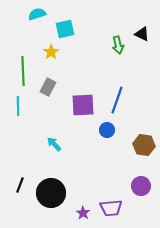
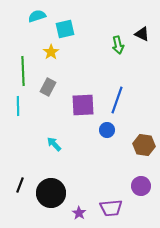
cyan semicircle: moved 2 px down
purple star: moved 4 px left
